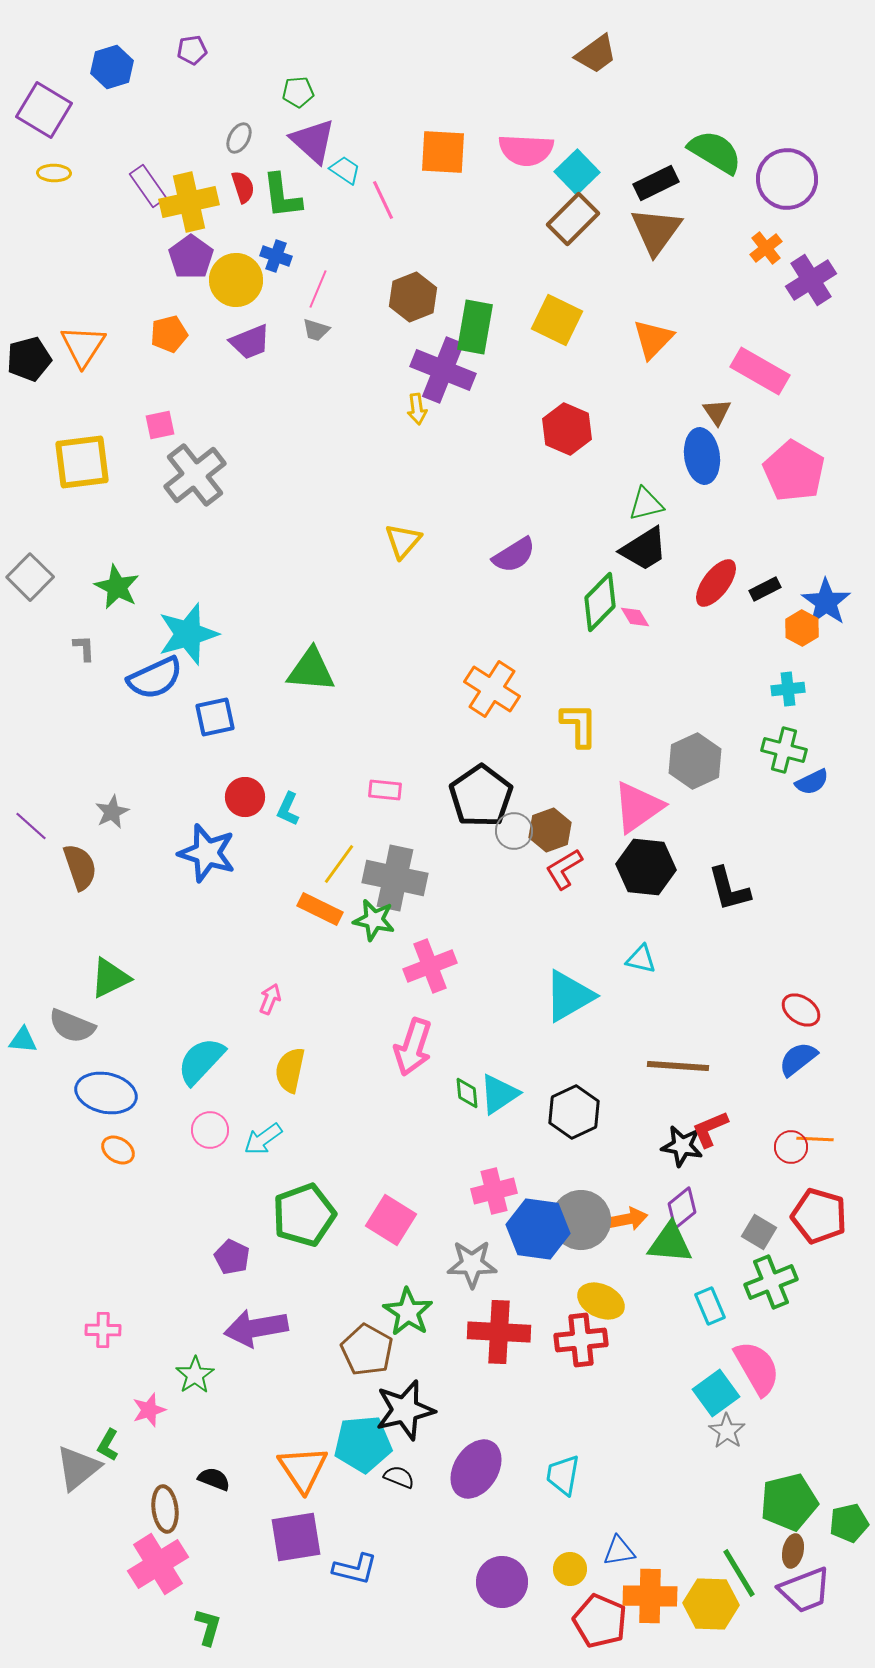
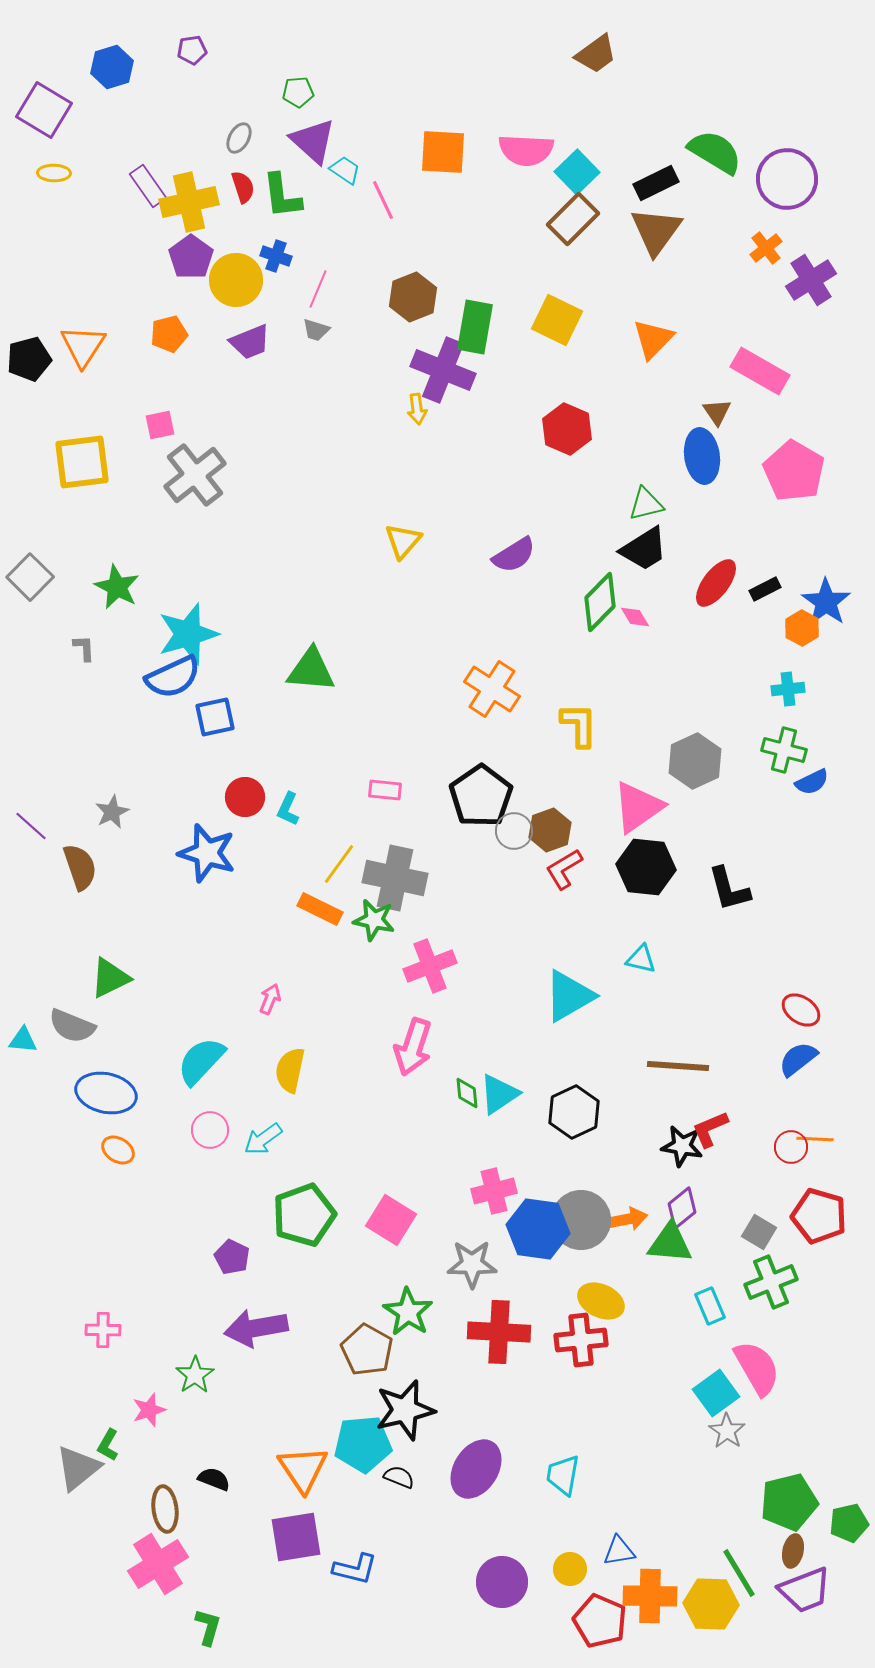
blue semicircle at (155, 678): moved 18 px right, 1 px up
